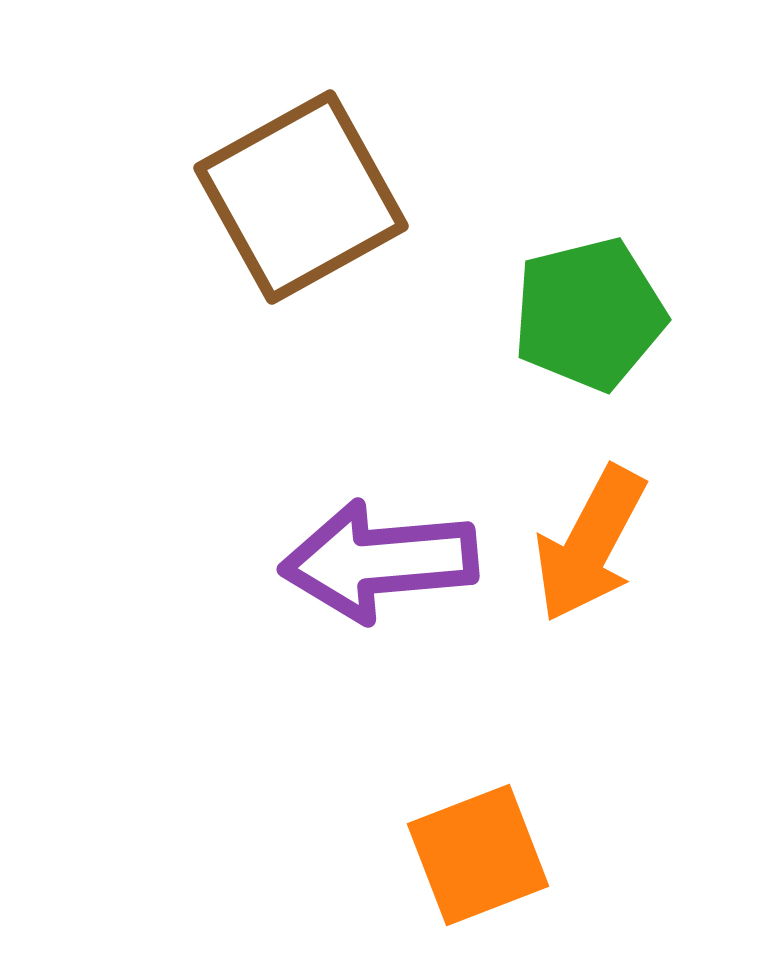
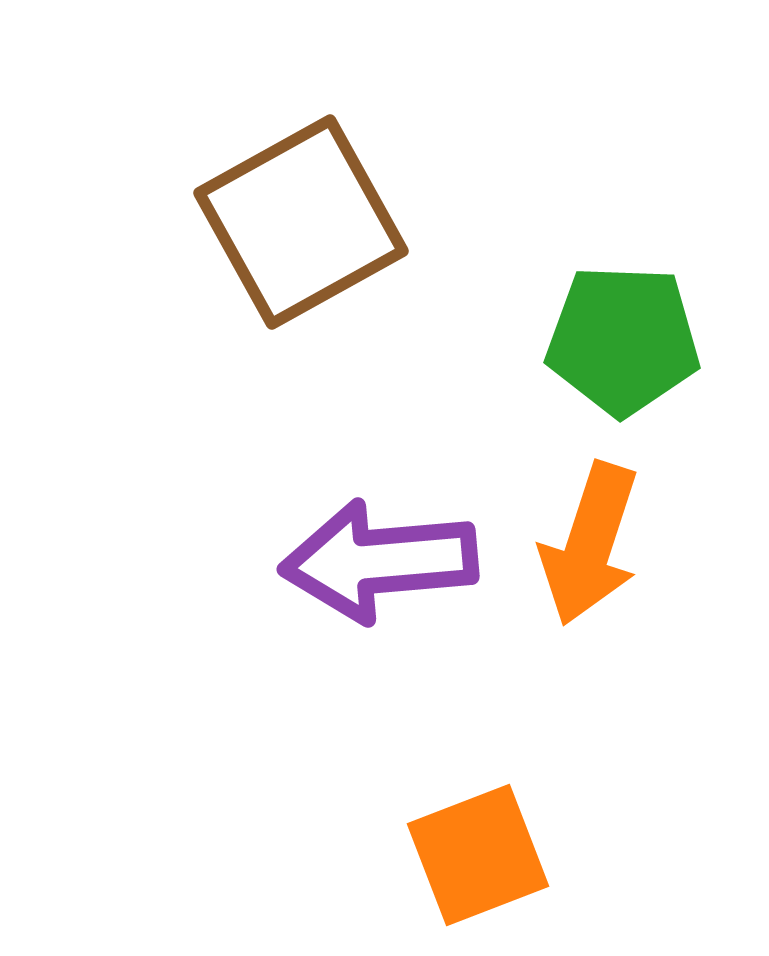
brown square: moved 25 px down
green pentagon: moved 34 px right, 26 px down; rotated 16 degrees clockwise
orange arrow: rotated 10 degrees counterclockwise
